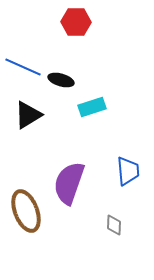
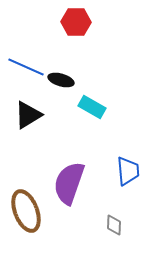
blue line: moved 3 px right
cyan rectangle: rotated 48 degrees clockwise
